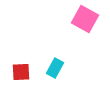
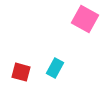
red square: rotated 18 degrees clockwise
